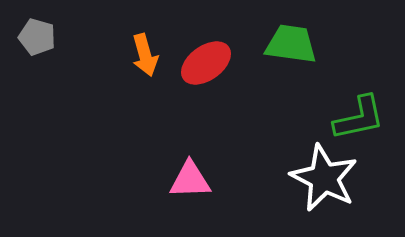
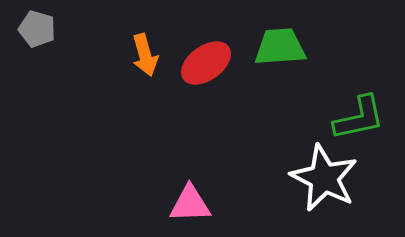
gray pentagon: moved 8 px up
green trapezoid: moved 11 px left, 3 px down; rotated 12 degrees counterclockwise
pink triangle: moved 24 px down
